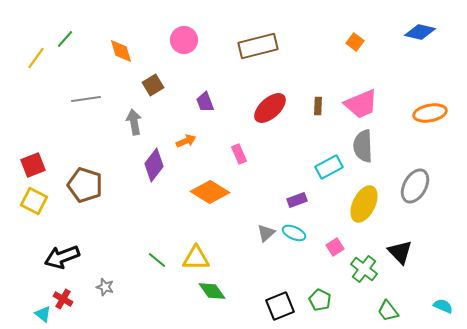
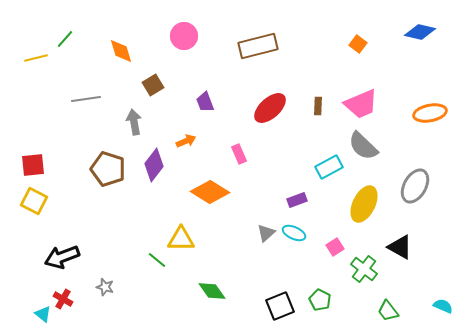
pink circle at (184, 40): moved 4 px up
orange square at (355, 42): moved 3 px right, 2 px down
yellow line at (36, 58): rotated 40 degrees clockwise
gray semicircle at (363, 146): rotated 44 degrees counterclockwise
red square at (33, 165): rotated 15 degrees clockwise
brown pentagon at (85, 185): moved 23 px right, 16 px up
black triangle at (400, 252): moved 5 px up; rotated 16 degrees counterclockwise
yellow triangle at (196, 258): moved 15 px left, 19 px up
